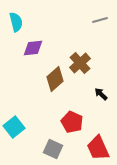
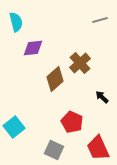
black arrow: moved 1 px right, 3 px down
gray square: moved 1 px right, 1 px down
